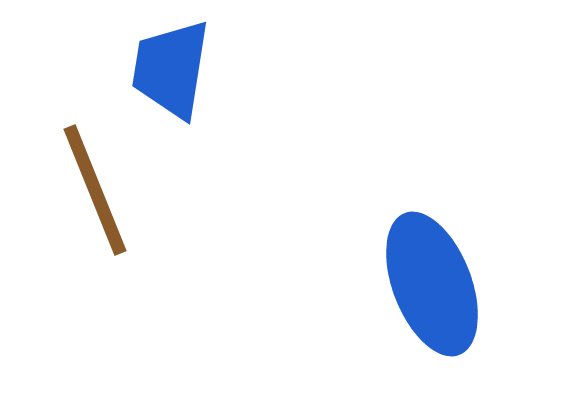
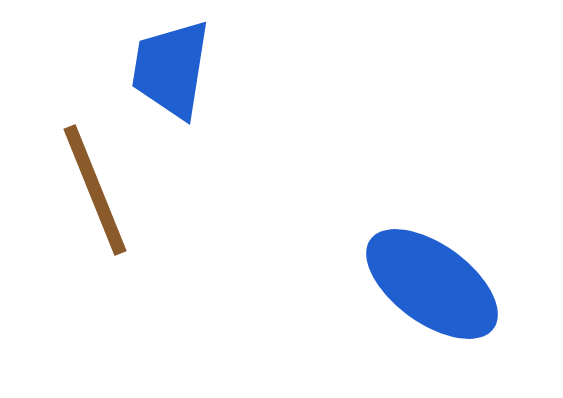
blue ellipse: rotated 33 degrees counterclockwise
